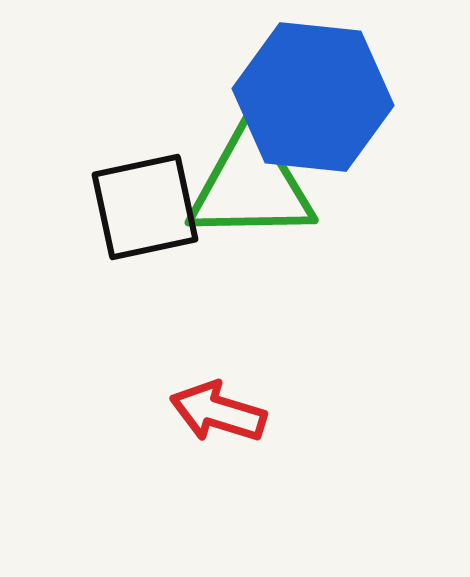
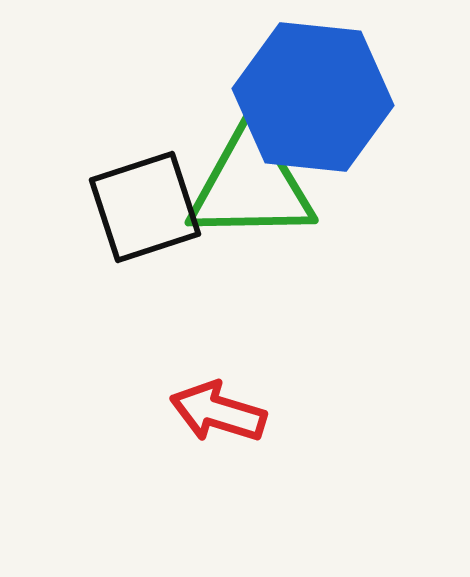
black square: rotated 6 degrees counterclockwise
